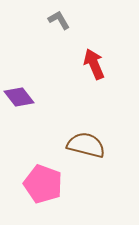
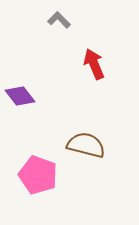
gray L-shape: rotated 15 degrees counterclockwise
purple diamond: moved 1 px right, 1 px up
pink pentagon: moved 5 px left, 9 px up
